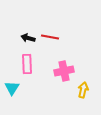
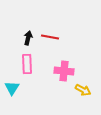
black arrow: rotated 88 degrees clockwise
pink cross: rotated 18 degrees clockwise
yellow arrow: rotated 105 degrees clockwise
